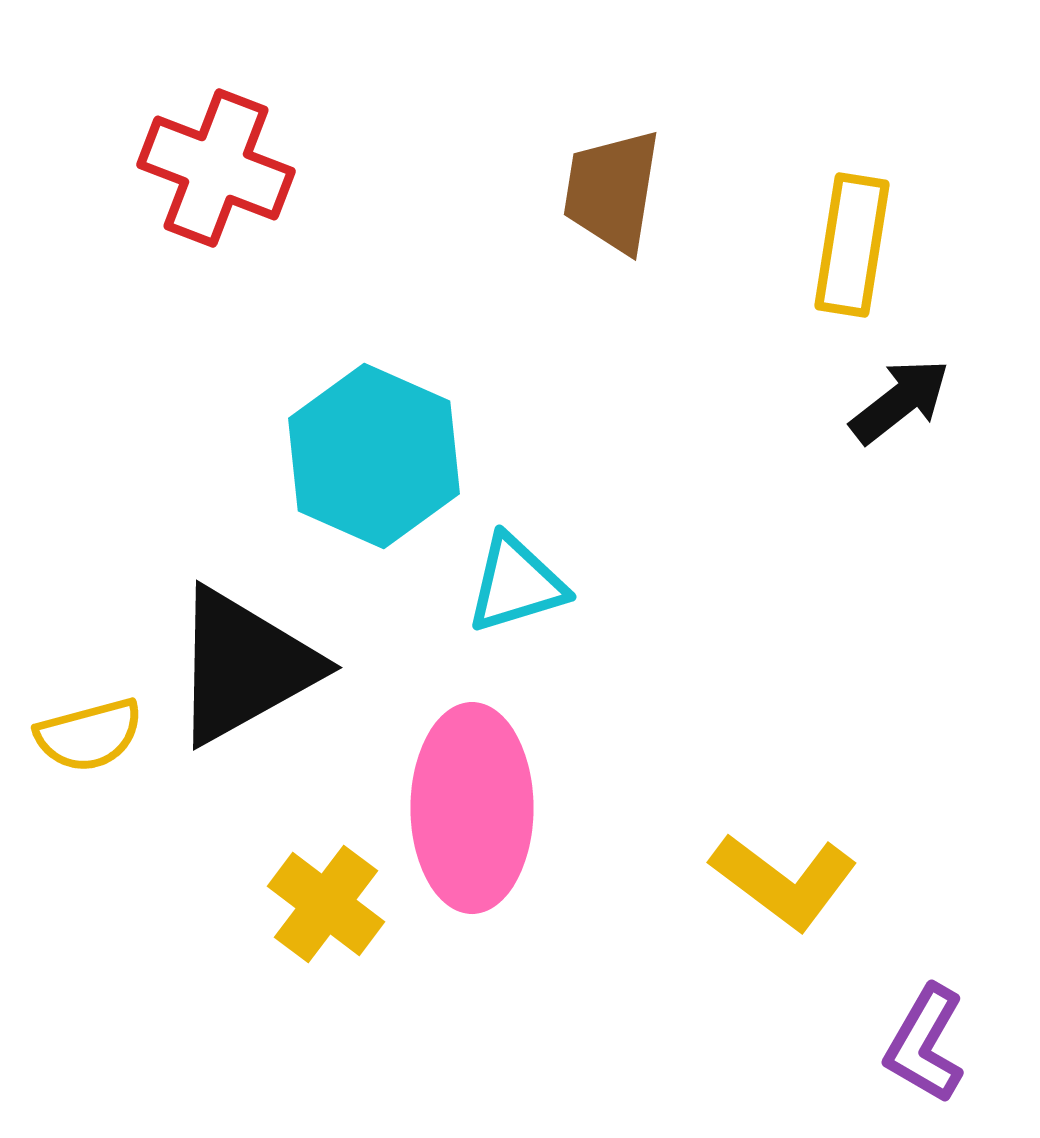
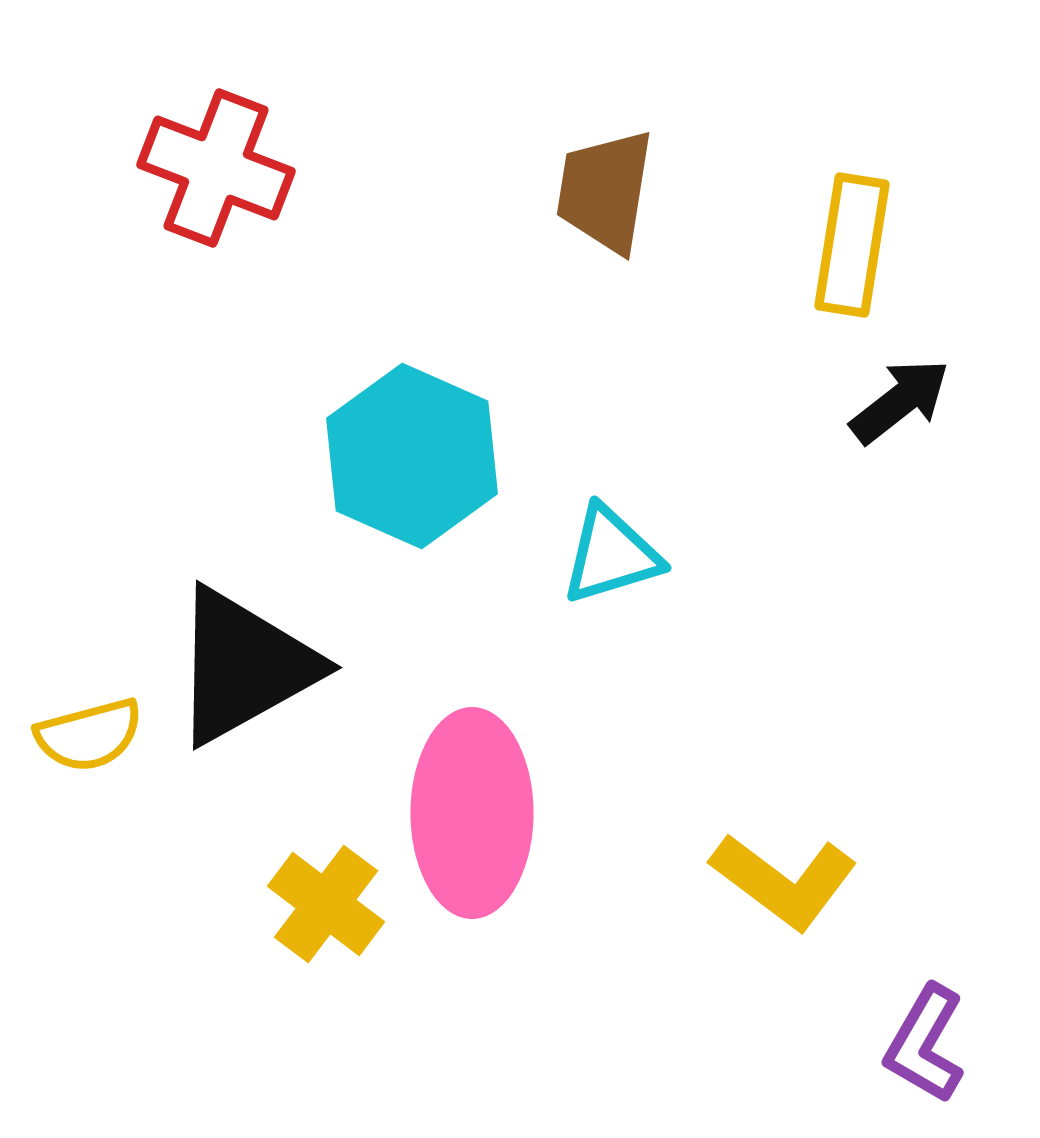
brown trapezoid: moved 7 px left
cyan hexagon: moved 38 px right
cyan triangle: moved 95 px right, 29 px up
pink ellipse: moved 5 px down
